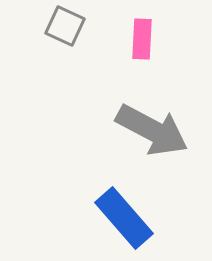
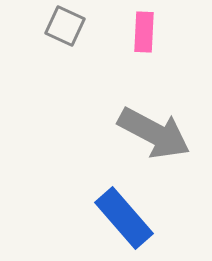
pink rectangle: moved 2 px right, 7 px up
gray arrow: moved 2 px right, 3 px down
